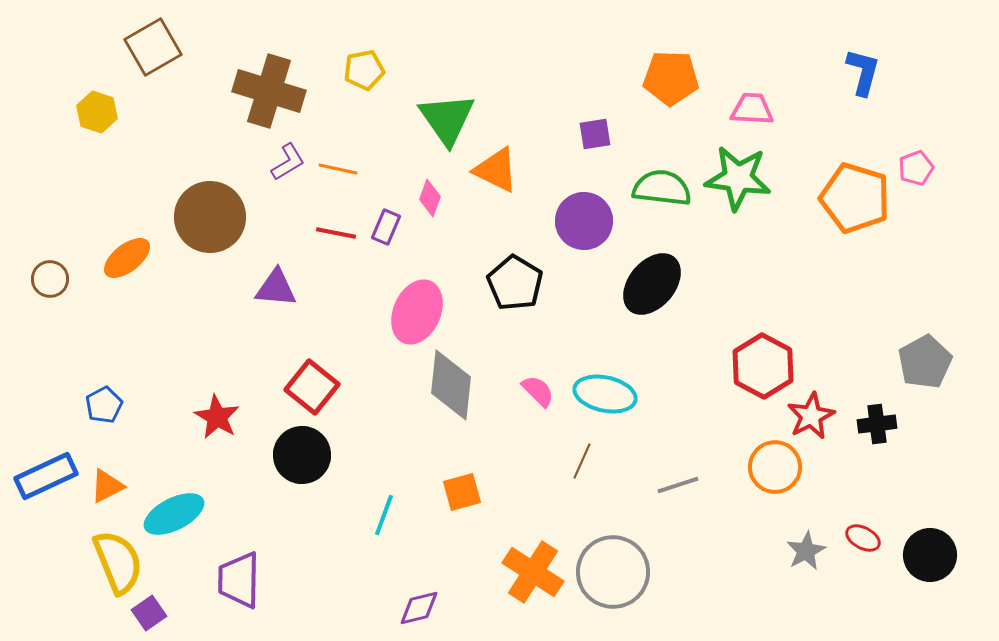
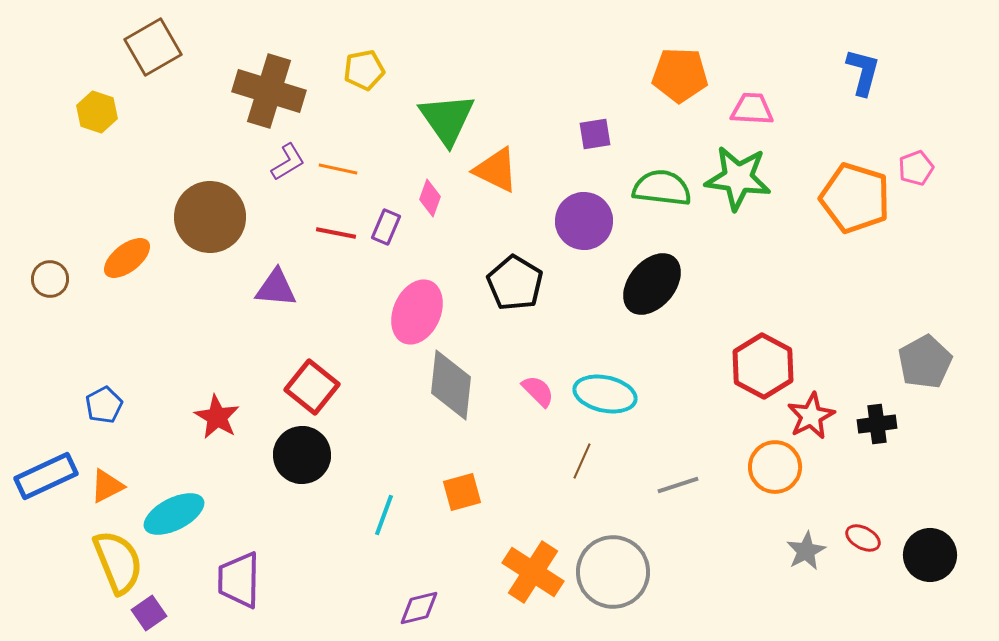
orange pentagon at (671, 78): moved 9 px right, 3 px up
